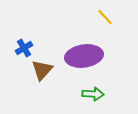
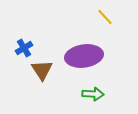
brown triangle: rotated 15 degrees counterclockwise
